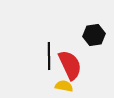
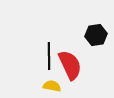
black hexagon: moved 2 px right
yellow semicircle: moved 12 px left
